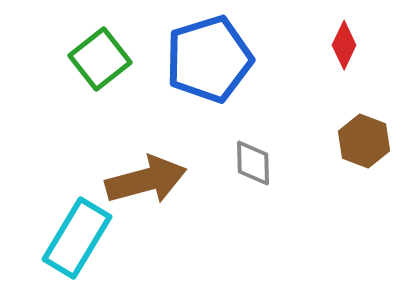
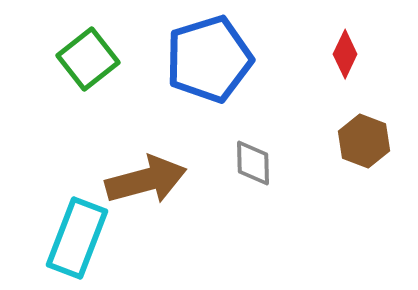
red diamond: moved 1 px right, 9 px down
green square: moved 12 px left
cyan rectangle: rotated 10 degrees counterclockwise
